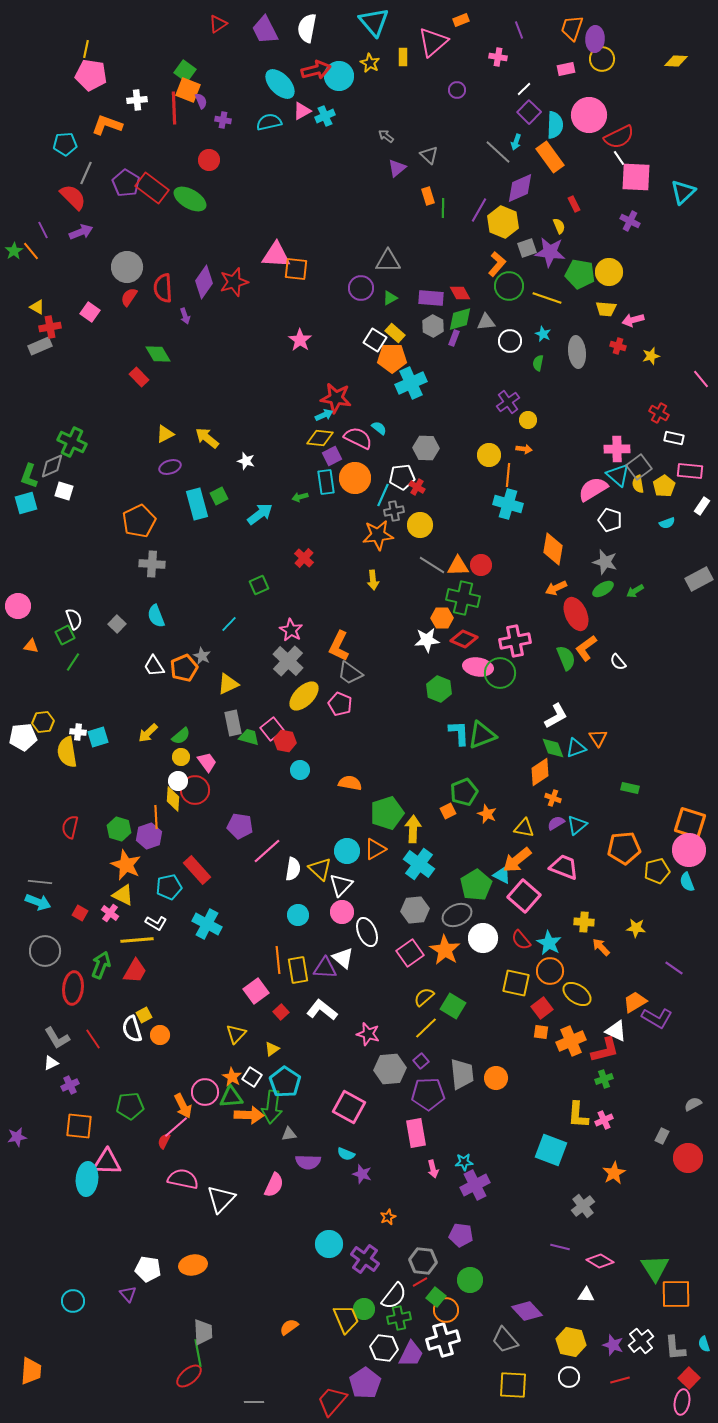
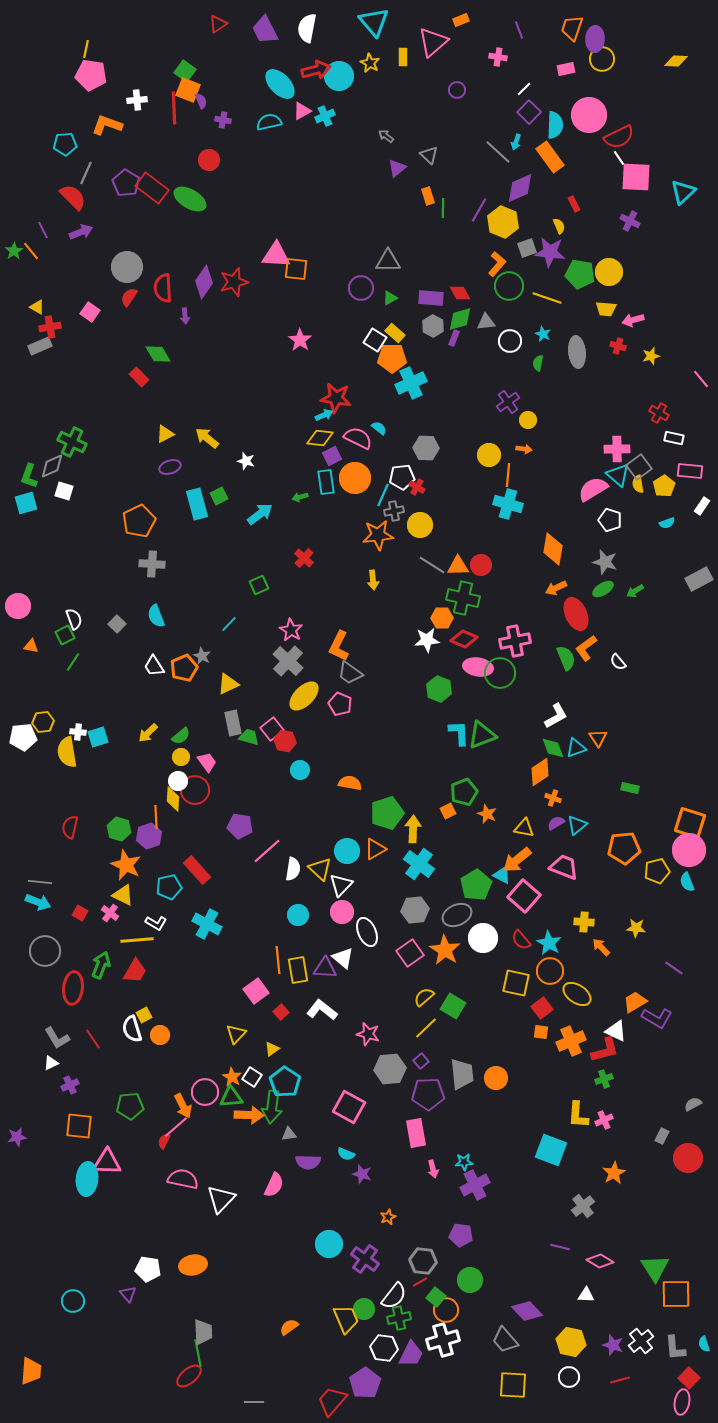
purple arrow at (185, 316): rotated 14 degrees clockwise
